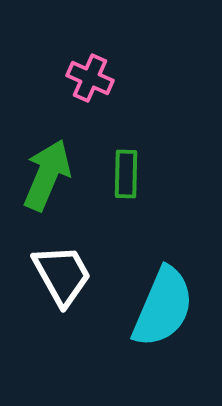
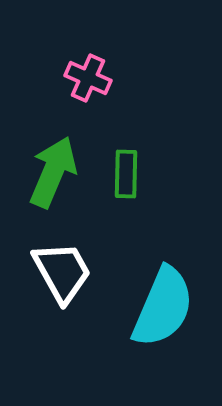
pink cross: moved 2 px left
green arrow: moved 6 px right, 3 px up
white trapezoid: moved 3 px up
